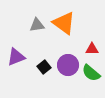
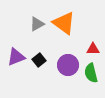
gray triangle: moved 1 px up; rotated 21 degrees counterclockwise
red triangle: moved 1 px right
black square: moved 5 px left, 7 px up
green semicircle: rotated 36 degrees clockwise
